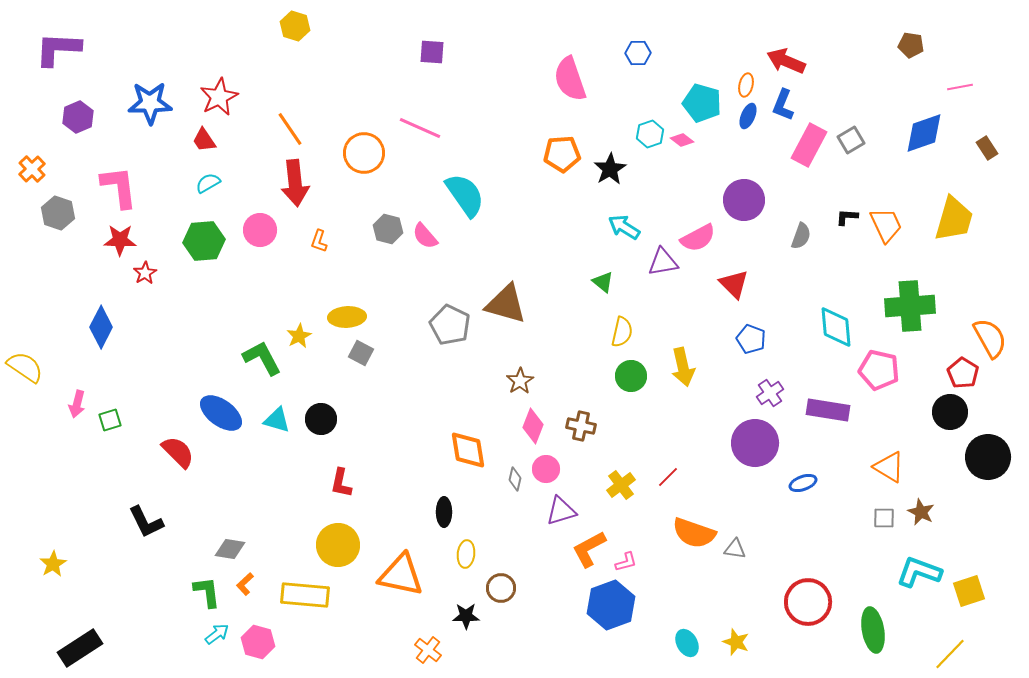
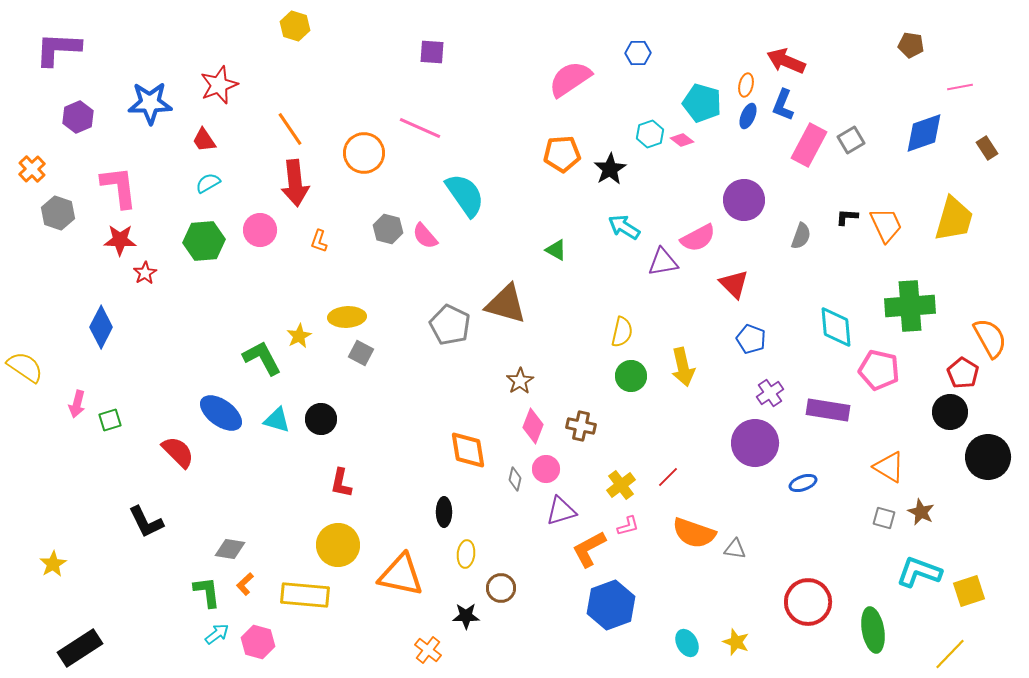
pink semicircle at (570, 79): rotated 75 degrees clockwise
red star at (219, 97): moved 12 px up; rotated 6 degrees clockwise
green triangle at (603, 282): moved 47 px left, 32 px up; rotated 10 degrees counterclockwise
gray square at (884, 518): rotated 15 degrees clockwise
pink L-shape at (626, 562): moved 2 px right, 36 px up
